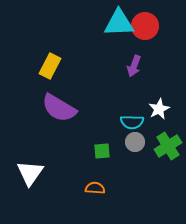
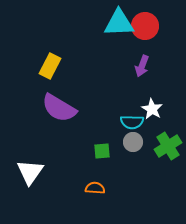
purple arrow: moved 8 px right
white star: moved 7 px left; rotated 15 degrees counterclockwise
gray circle: moved 2 px left
white triangle: moved 1 px up
